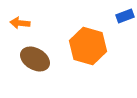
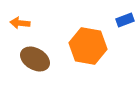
blue rectangle: moved 4 px down
orange hexagon: rotated 6 degrees counterclockwise
